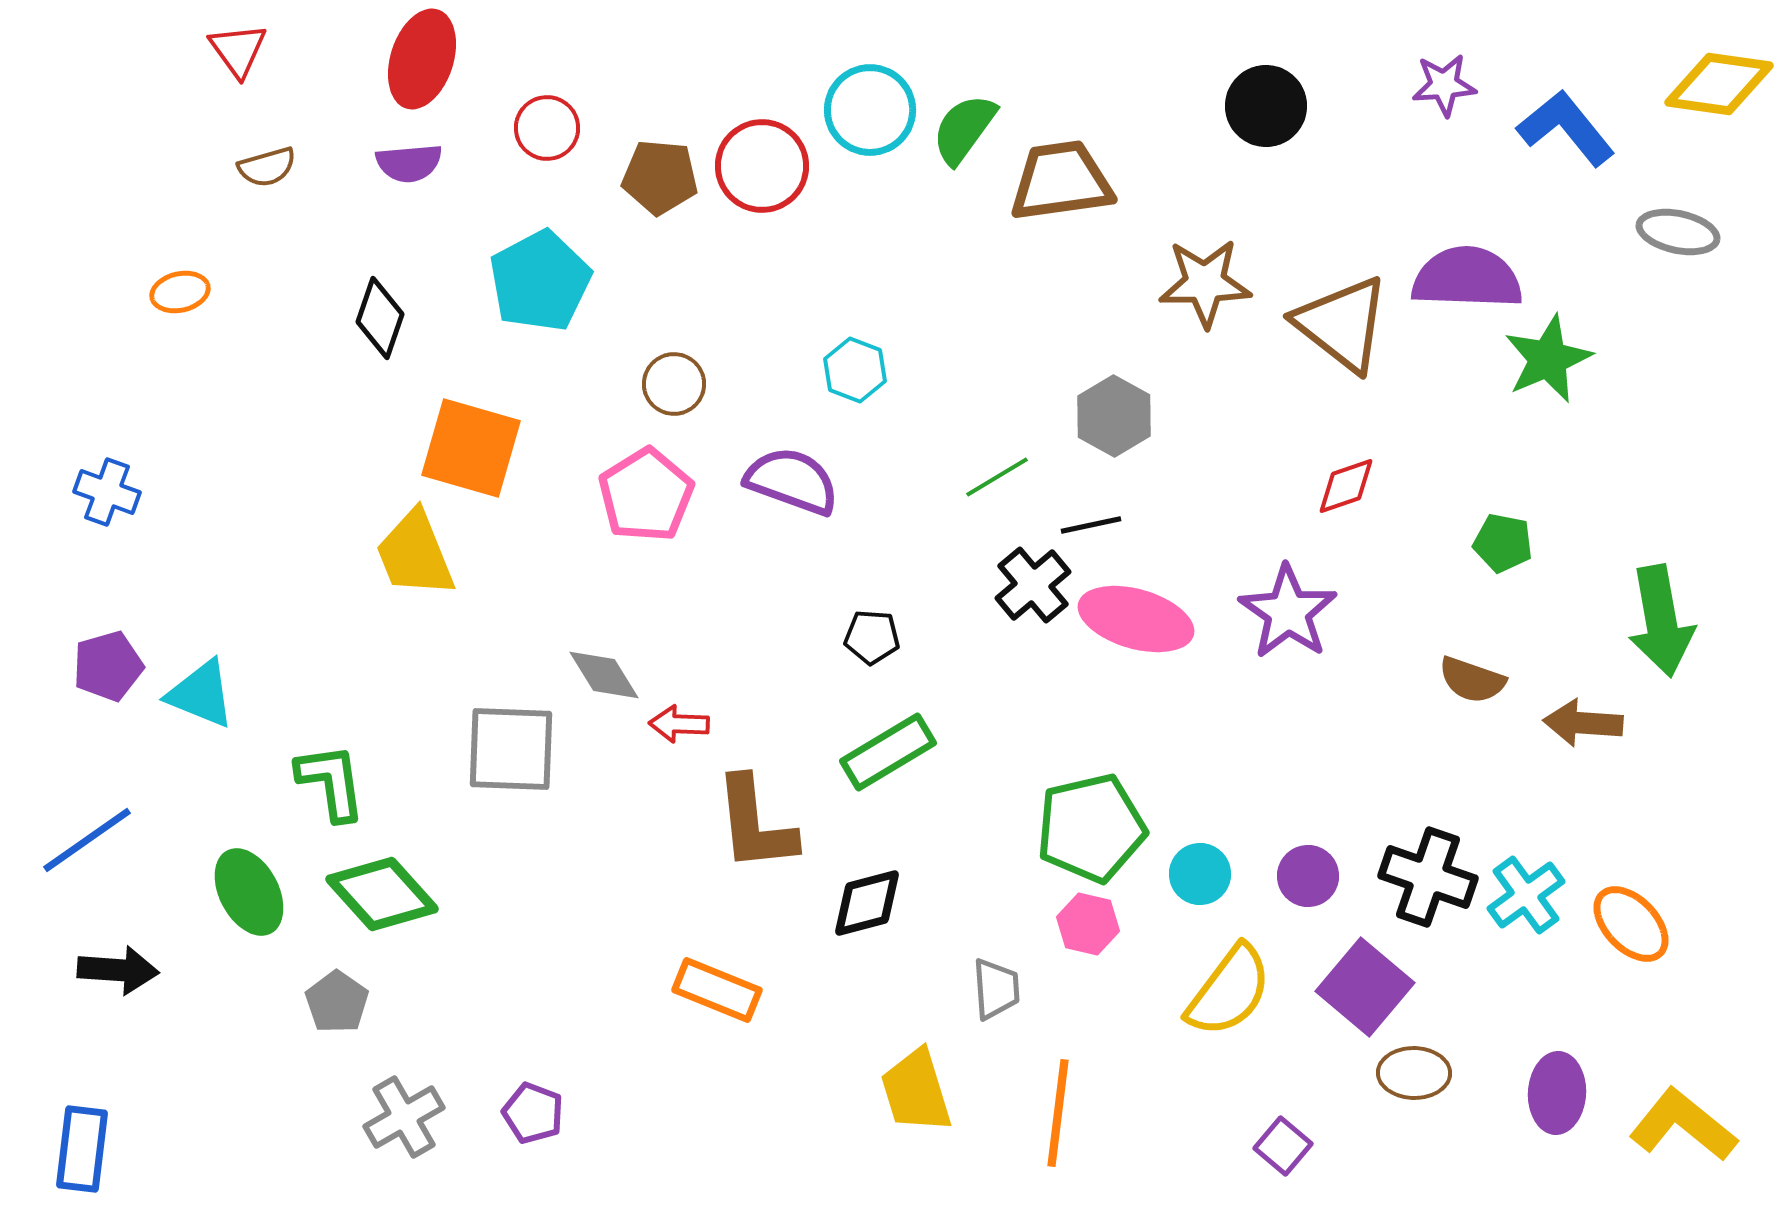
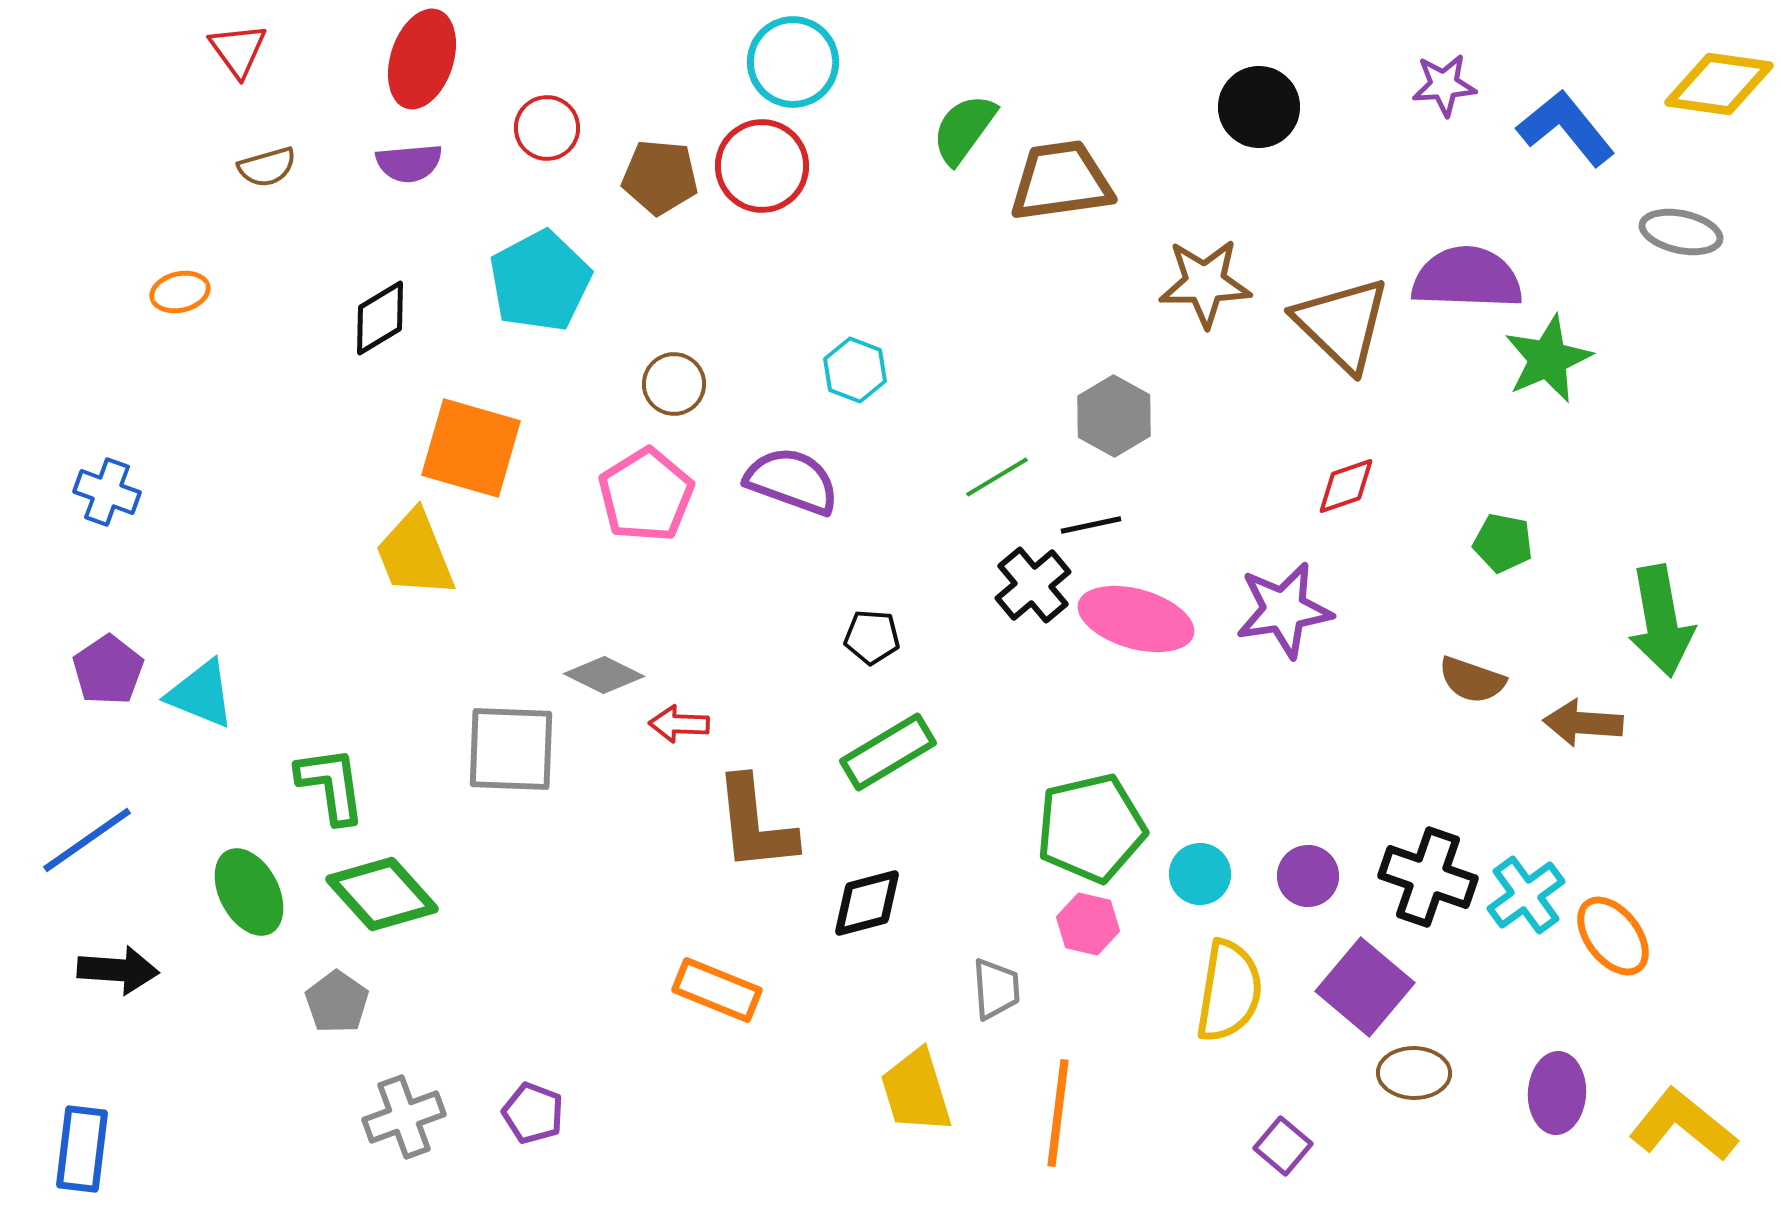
black circle at (1266, 106): moved 7 px left, 1 px down
cyan circle at (870, 110): moved 77 px left, 48 px up
gray ellipse at (1678, 232): moved 3 px right
black diamond at (380, 318): rotated 40 degrees clockwise
brown triangle at (1342, 324): rotated 6 degrees clockwise
purple star at (1288, 612): moved 4 px left, 2 px up; rotated 28 degrees clockwise
purple pentagon at (108, 666): moved 4 px down; rotated 18 degrees counterclockwise
gray diamond at (604, 675): rotated 32 degrees counterclockwise
green L-shape at (331, 782): moved 3 px down
orange ellipse at (1631, 924): moved 18 px left, 12 px down; rotated 6 degrees clockwise
yellow semicircle at (1229, 991): rotated 28 degrees counterclockwise
gray cross at (404, 1117): rotated 10 degrees clockwise
